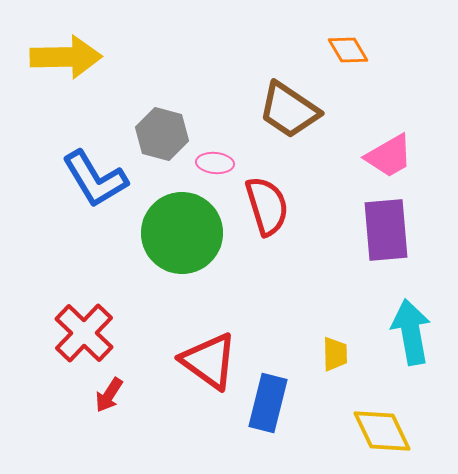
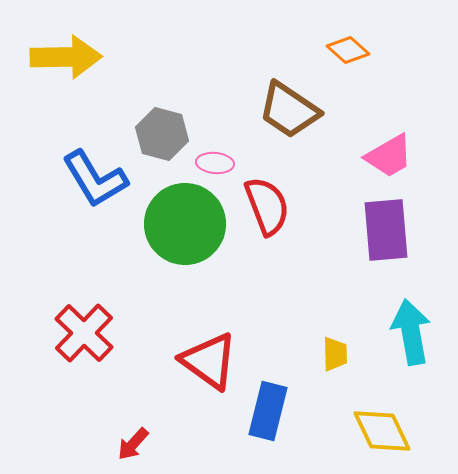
orange diamond: rotated 18 degrees counterclockwise
red semicircle: rotated 4 degrees counterclockwise
green circle: moved 3 px right, 9 px up
red arrow: moved 24 px right, 49 px down; rotated 9 degrees clockwise
blue rectangle: moved 8 px down
